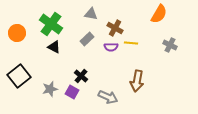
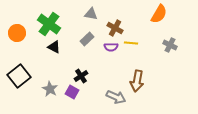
green cross: moved 2 px left
black cross: rotated 16 degrees clockwise
gray star: rotated 28 degrees counterclockwise
gray arrow: moved 8 px right
